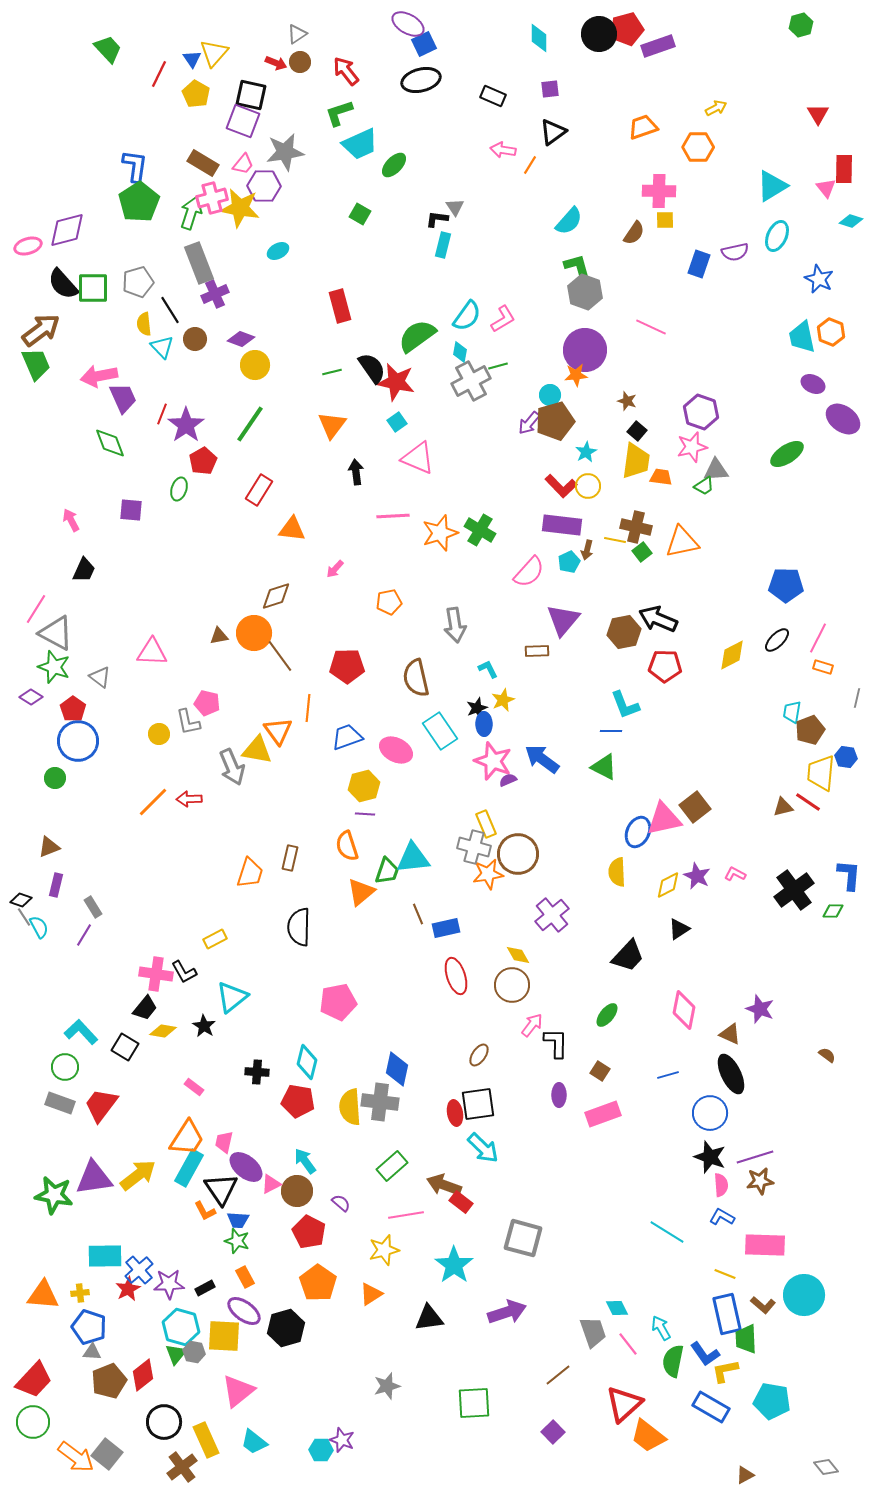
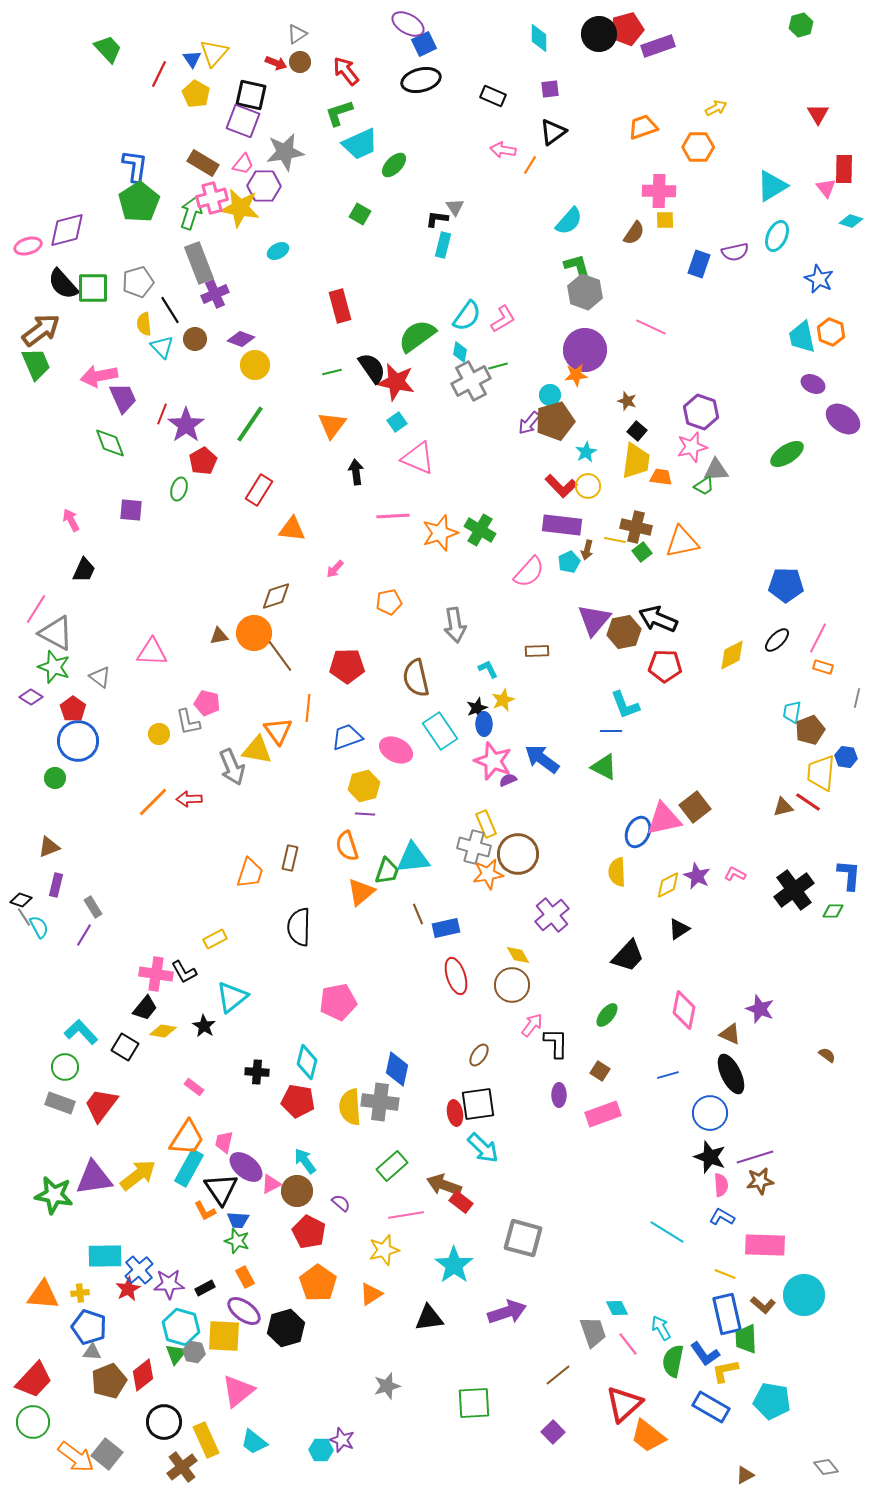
purple triangle at (563, 620): moved 31 px right
